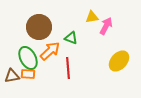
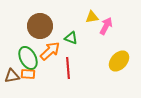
brown circle: moved 1 px right, 1 px up
